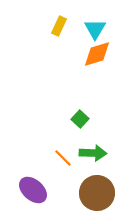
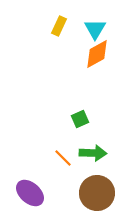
orange diamond: rotated 12 degrees counterclockwise
green square: rotated 24 degrees clockwise
purple ellipse: moved 3 px left, 3 px down
